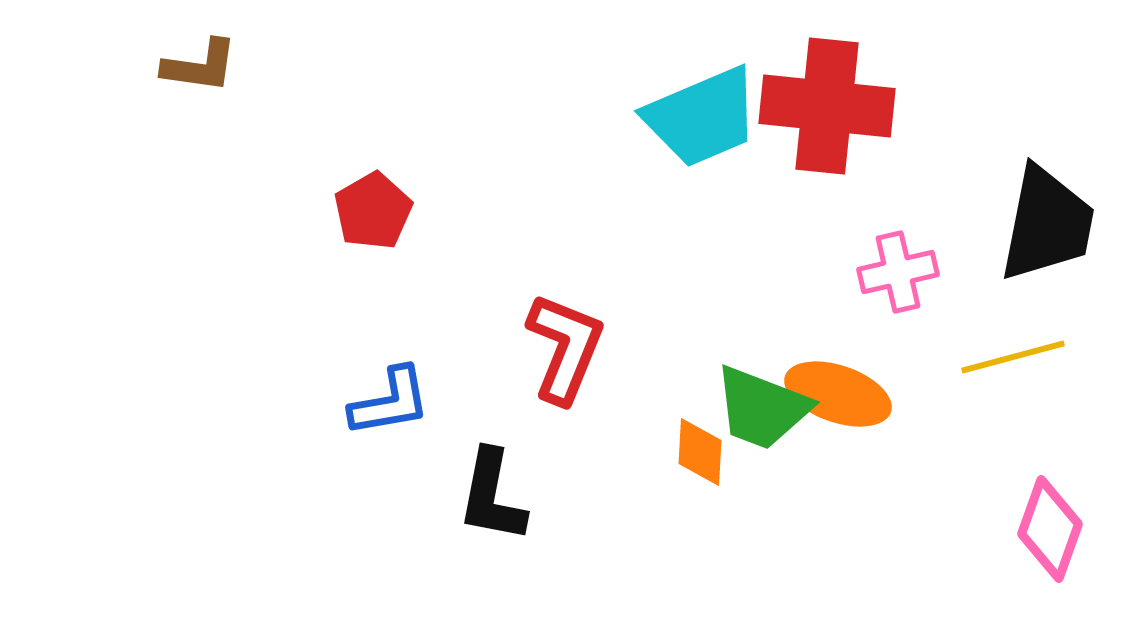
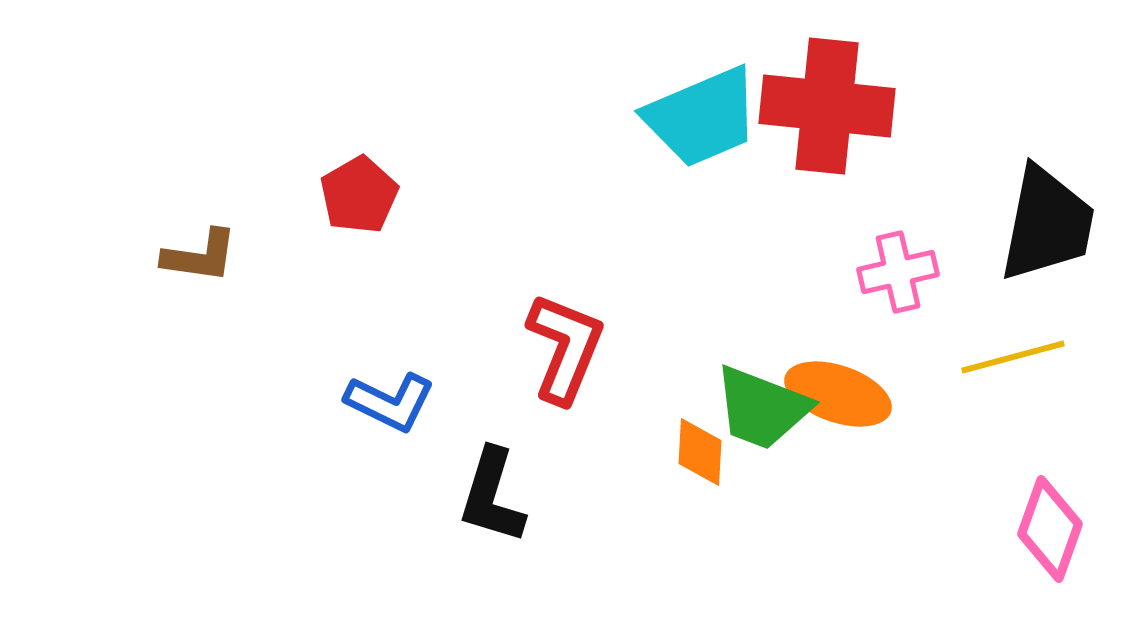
brown L-shape: moved 190 px down
red pentagon: moved 14 px left, 16 px up
blue L-shape: rotated 36 degrees clockwise
black L-shape: rotated 6 degrees clockwise
